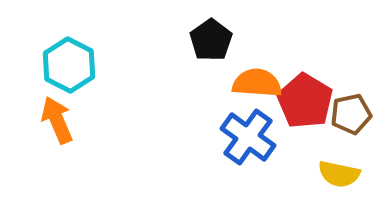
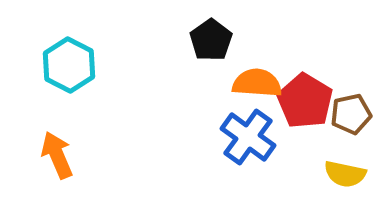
orange arrow: moved 35 px down
yellow semicircle: moved 6 px right
